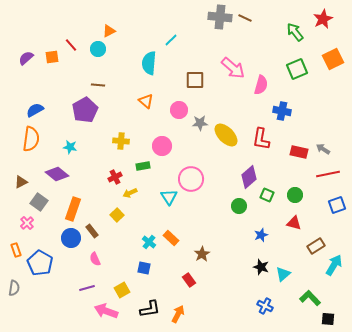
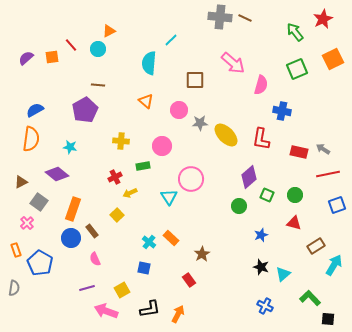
pink arrow at (233, 68): moved 5 px up
